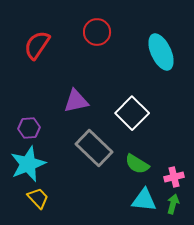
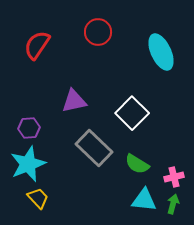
red circle: moved 1 px right
purple triangle: moved 2 px left
